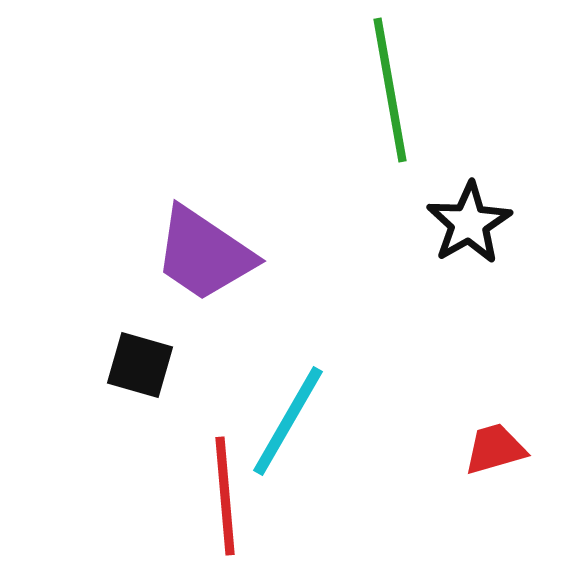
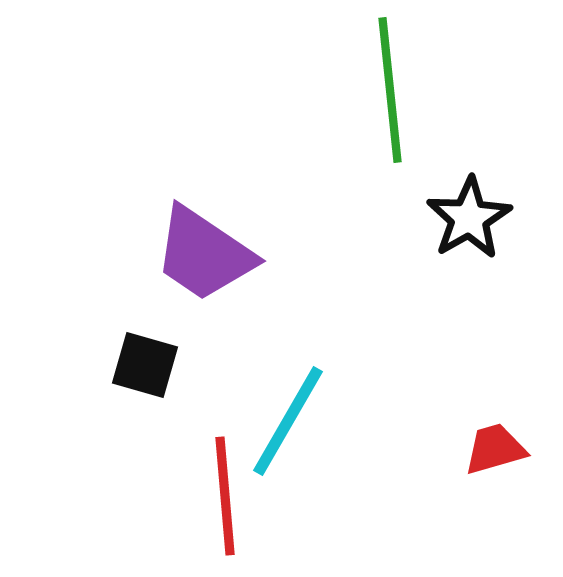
green line: rotated 4 degrees clockwise
black star: moved 5 px up
black square: moved 5 px right
